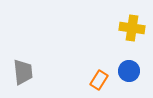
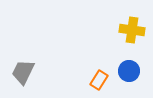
yellow cross: moved 2 px down
gray trapezoid: rotated 148 degrees counterclockwise
